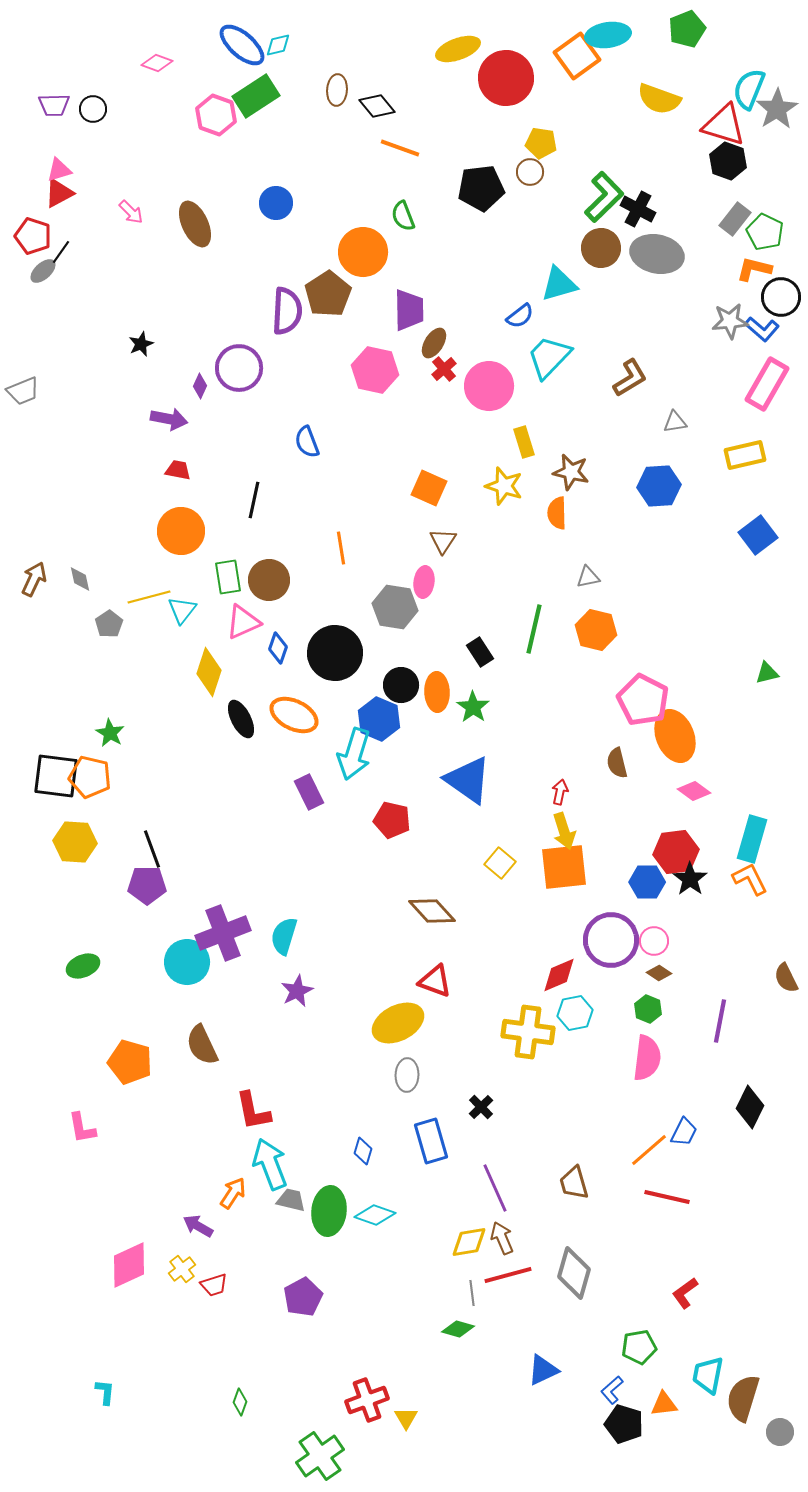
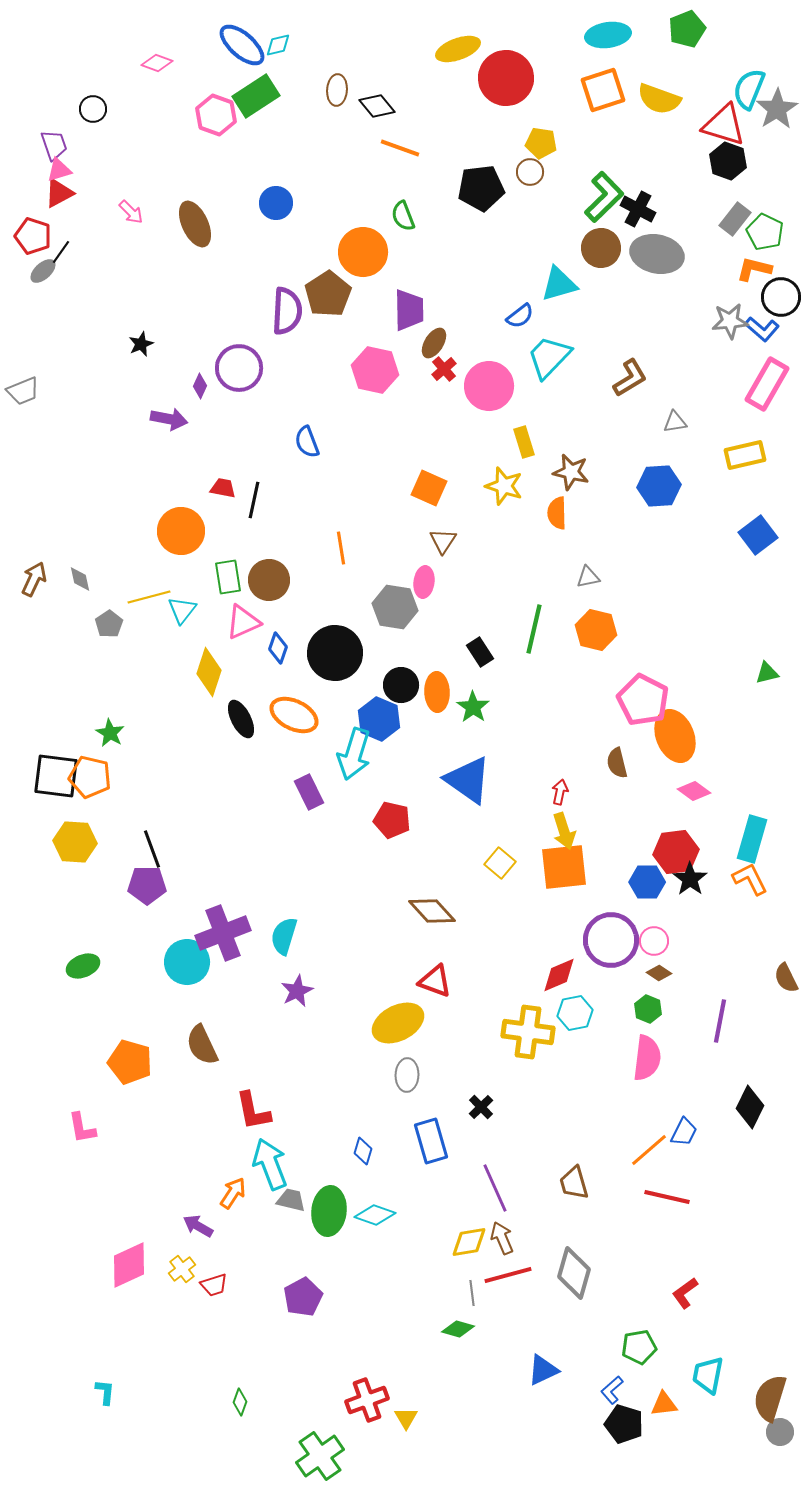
orange square at (577, 56): moved 26 px right, 34 px down; rotated 18 degrees clockwise
purple trapezoid at (54, 105): moved 40 px down; rotated 108 degrees counterclockwise
red trapezoid at (178, 470): moved 45 px right, 18 px down
brown semicircle at (743, 1398): moved 27 px right
